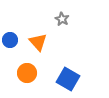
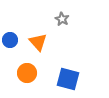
blue square: rotated 15 degrees counterclockwise
